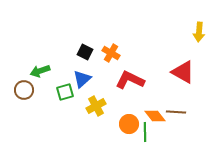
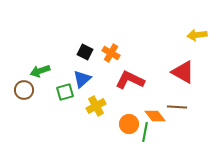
yellow arrow: moved 2 px left, 3 px down; rotated 78 degrees clockwise
brown line: moved 1 px right, 5 px up
green line: rotated 12 degrees clockwise
